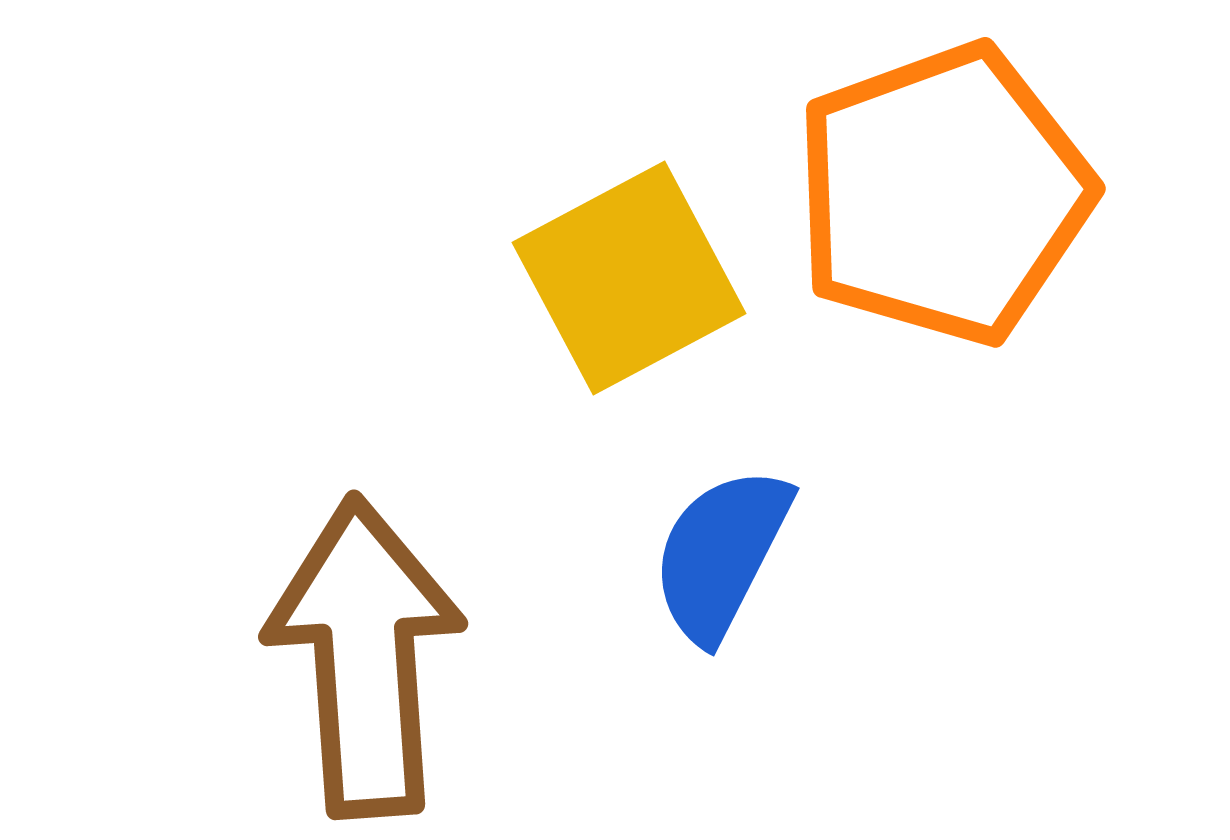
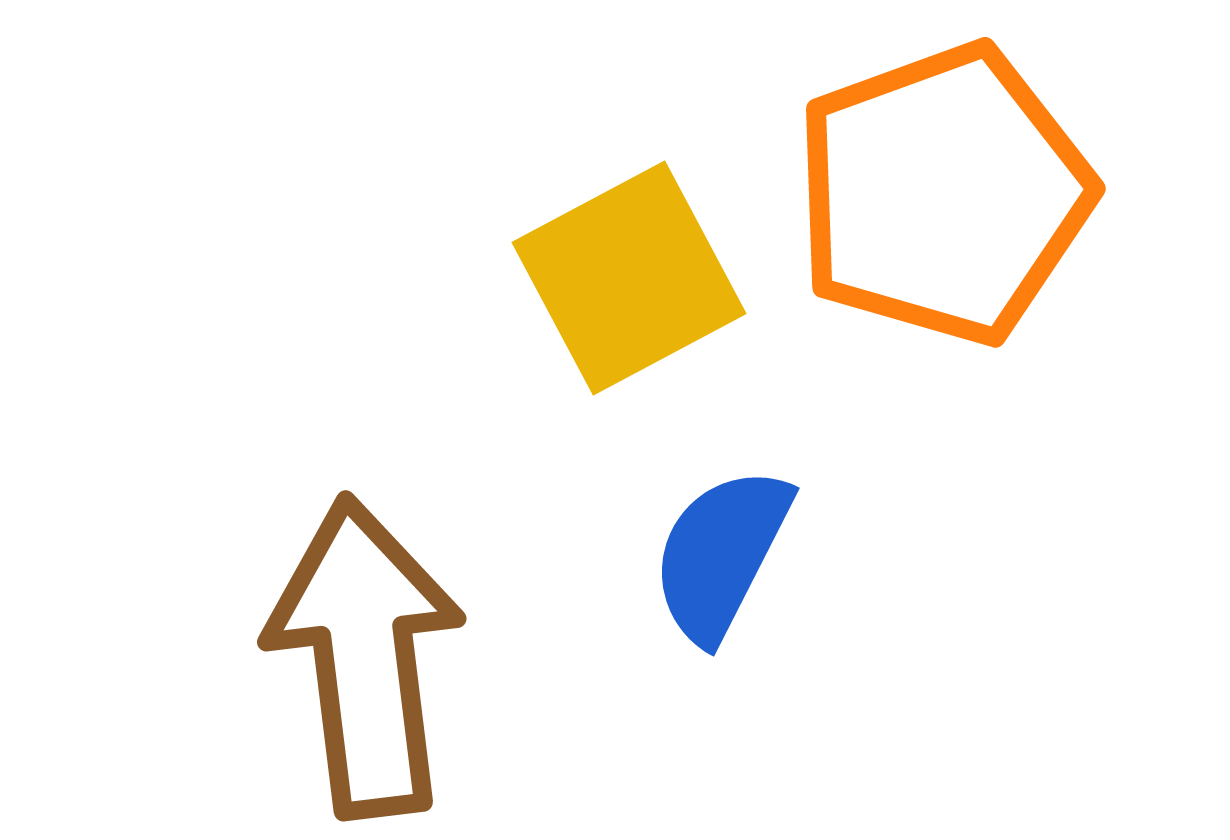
brown arrow: rotated 3 degrees counterclockwise
